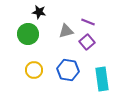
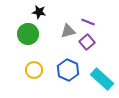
gray triangle: moved 2 px right
blue hexagon: rotated 15 degrees clockwise
cyan rectangle: rotated 40 degrees counterclockwise
